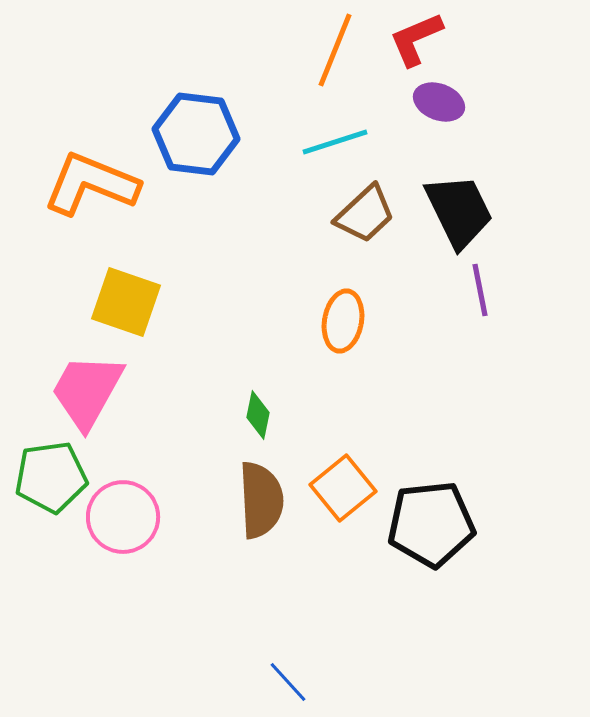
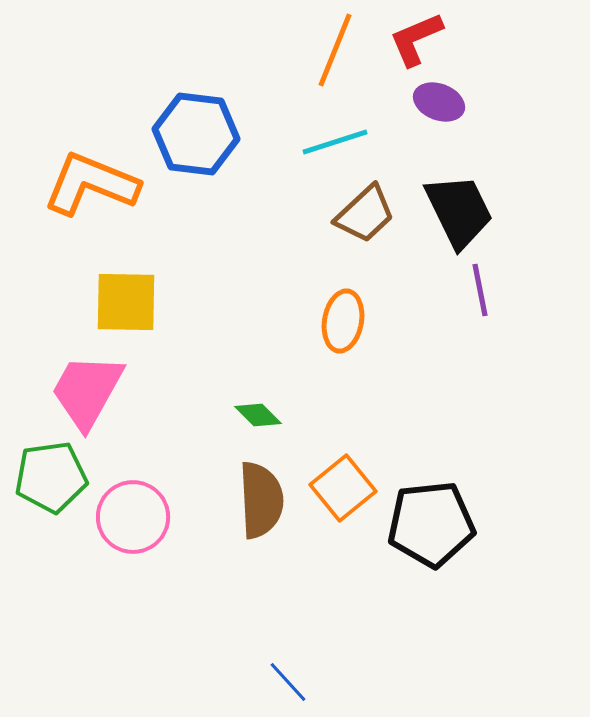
yellow square: rotated 18 degrees counterclockwise
green diamond: rotated 57 degrees counterclockwise
pink circle: moved 10 px right
